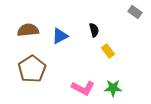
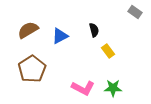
brown semicircle: rotated 25 degrees counterclockwise
